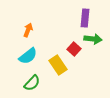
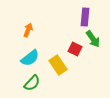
purple rectangle: moved 1 px up
green arrow: rotated 48 degrees clockwise
red square: moved 1 px right; rotated 16 degrees counterclockwise
cyan semicircle: moved 2 px right, 2 px down
